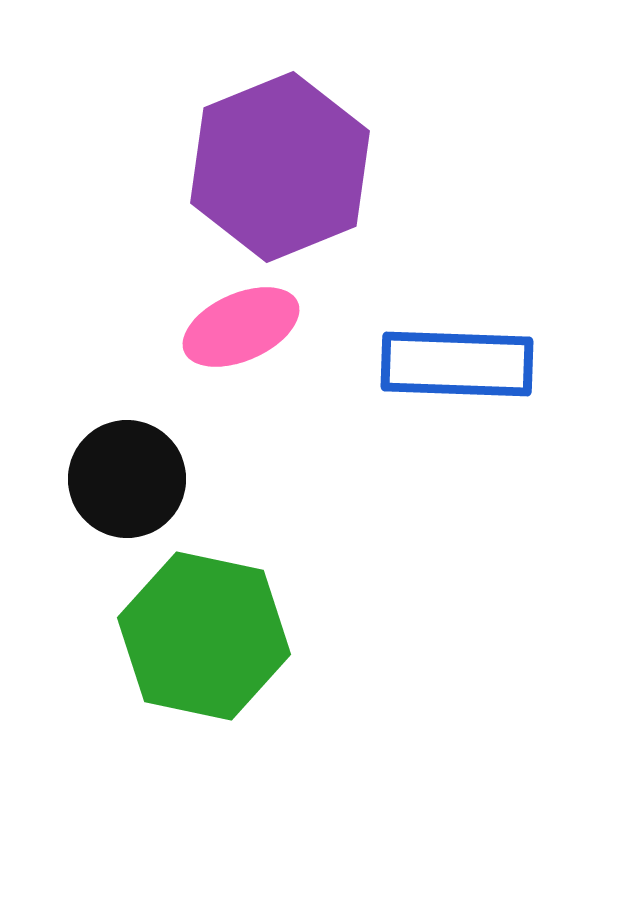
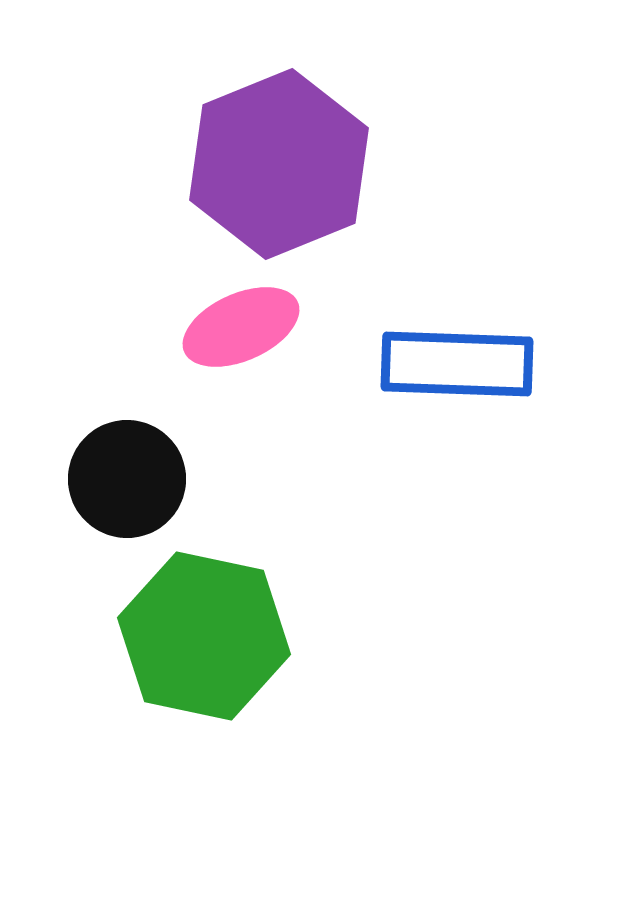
purple hexagon: moved 1 px left, 3 px up
